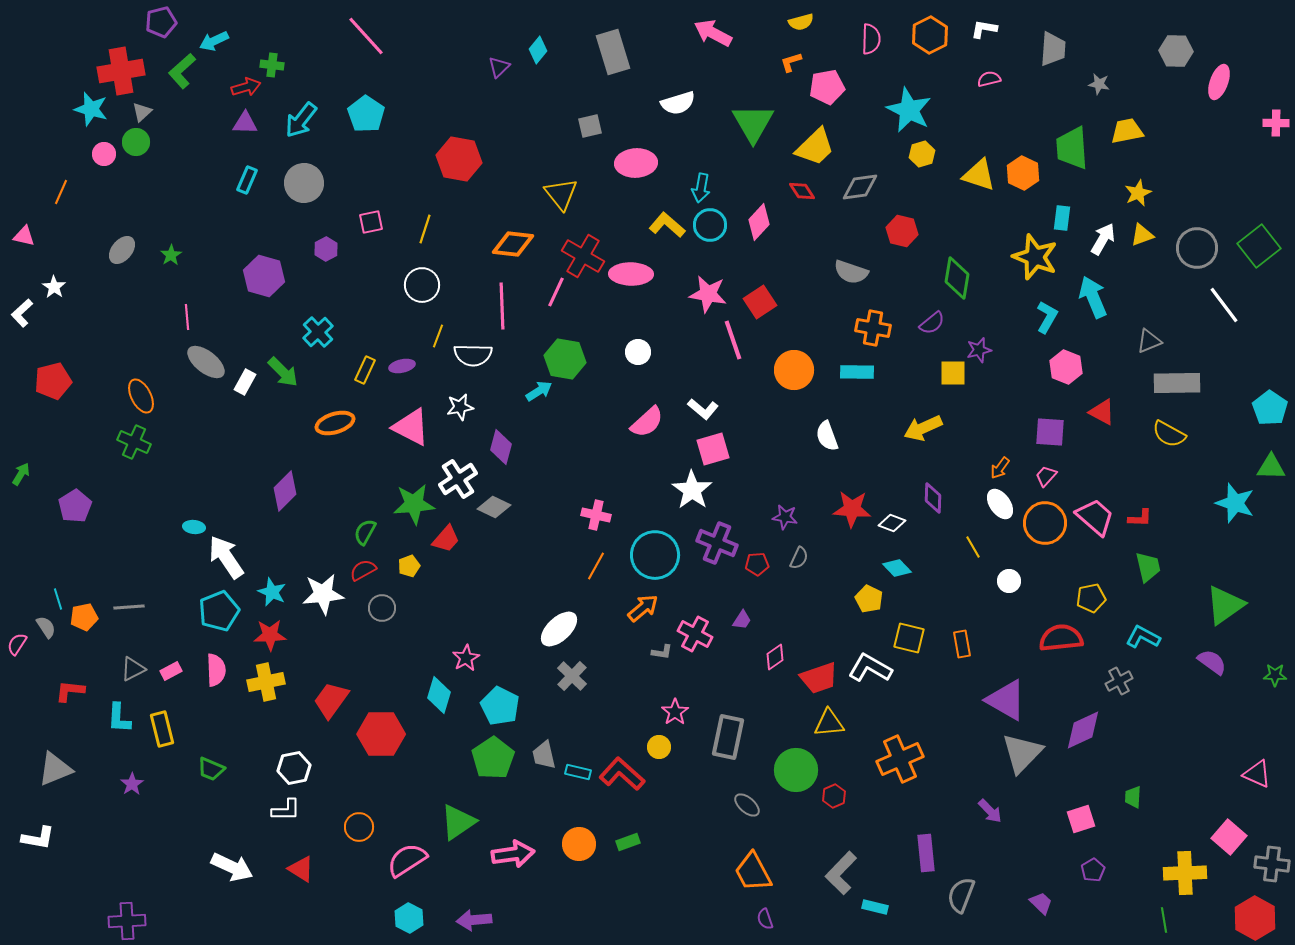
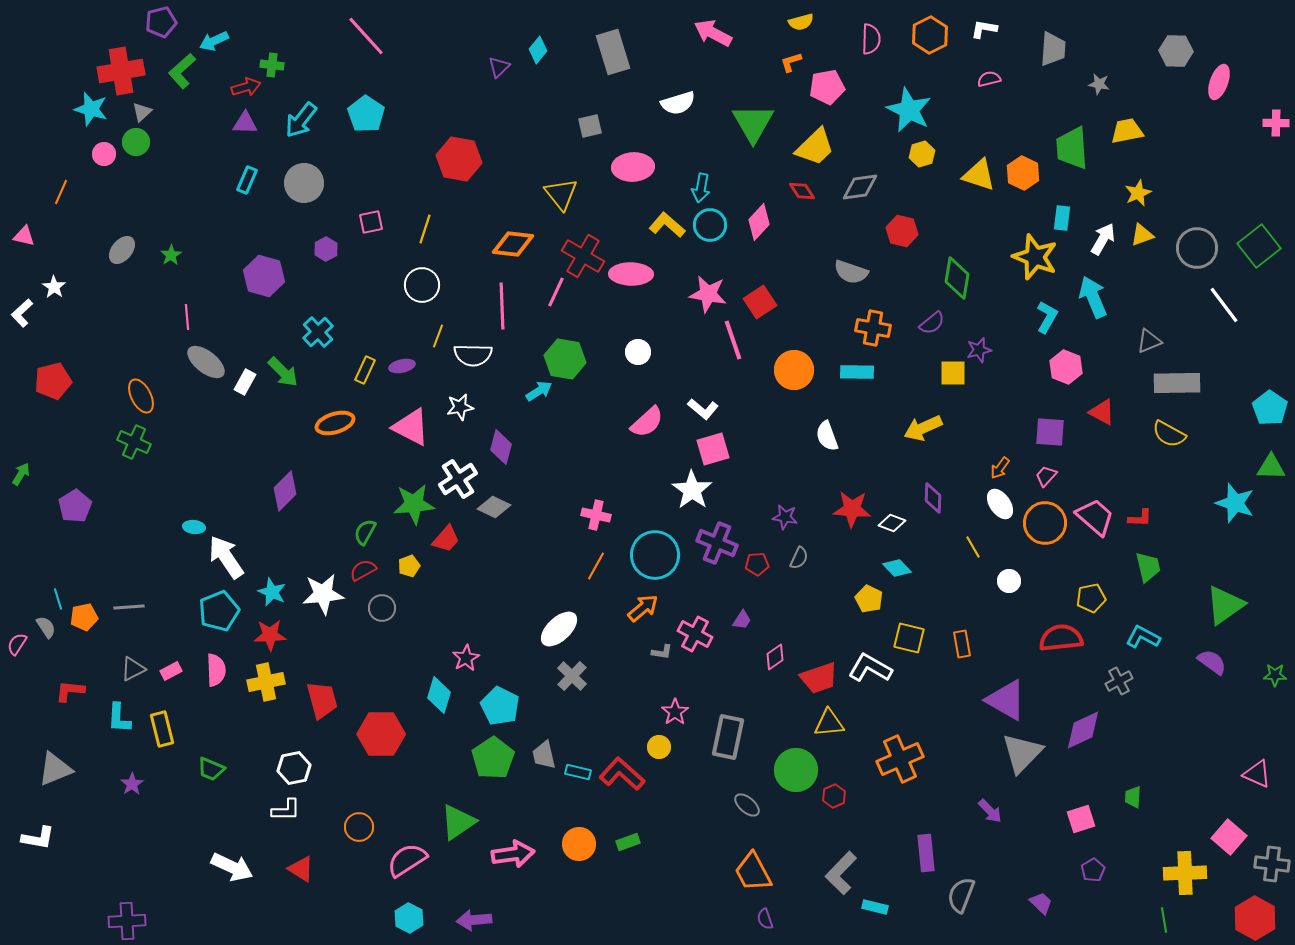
pink ellipse at (636, 163): moved 3 px left, 4 px down
red trapezoid at (331, 700): moved 9 px left; rotated 129 degrees clockwise
